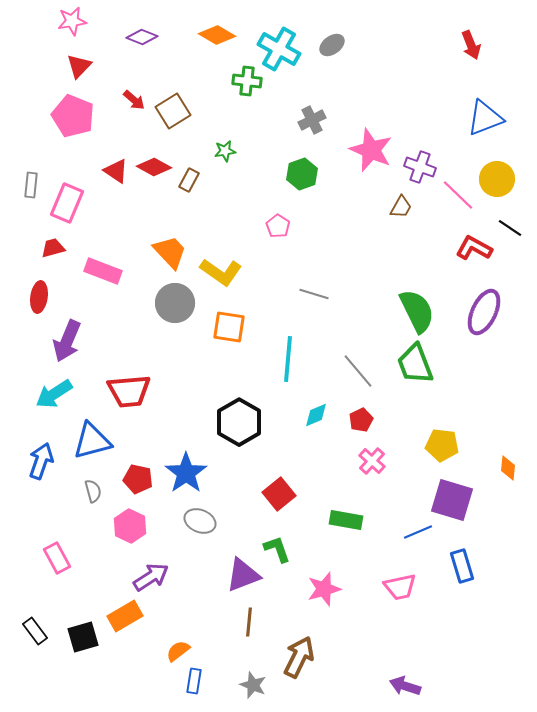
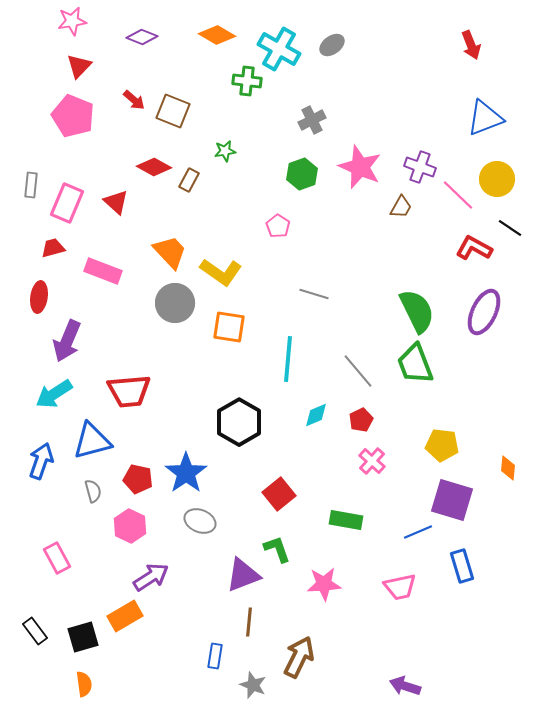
brown square at (173, 111): rotated 36 degrees counterclockwise
pink star at (371, 150): moved 11 px left, 17 px down
red triangle at (116, 171): moved 31 px down; rotated 8 degrees clockwise
pink star at (324, 589): moved 5 px up; rotated 12 degrees clockwise
orange semicircle at (178, 651): moved 94 px left, 33 px down; rotated 120 degrees clockwise
blue rectangle at (194, 681): moved 21 px right, 25 px up
